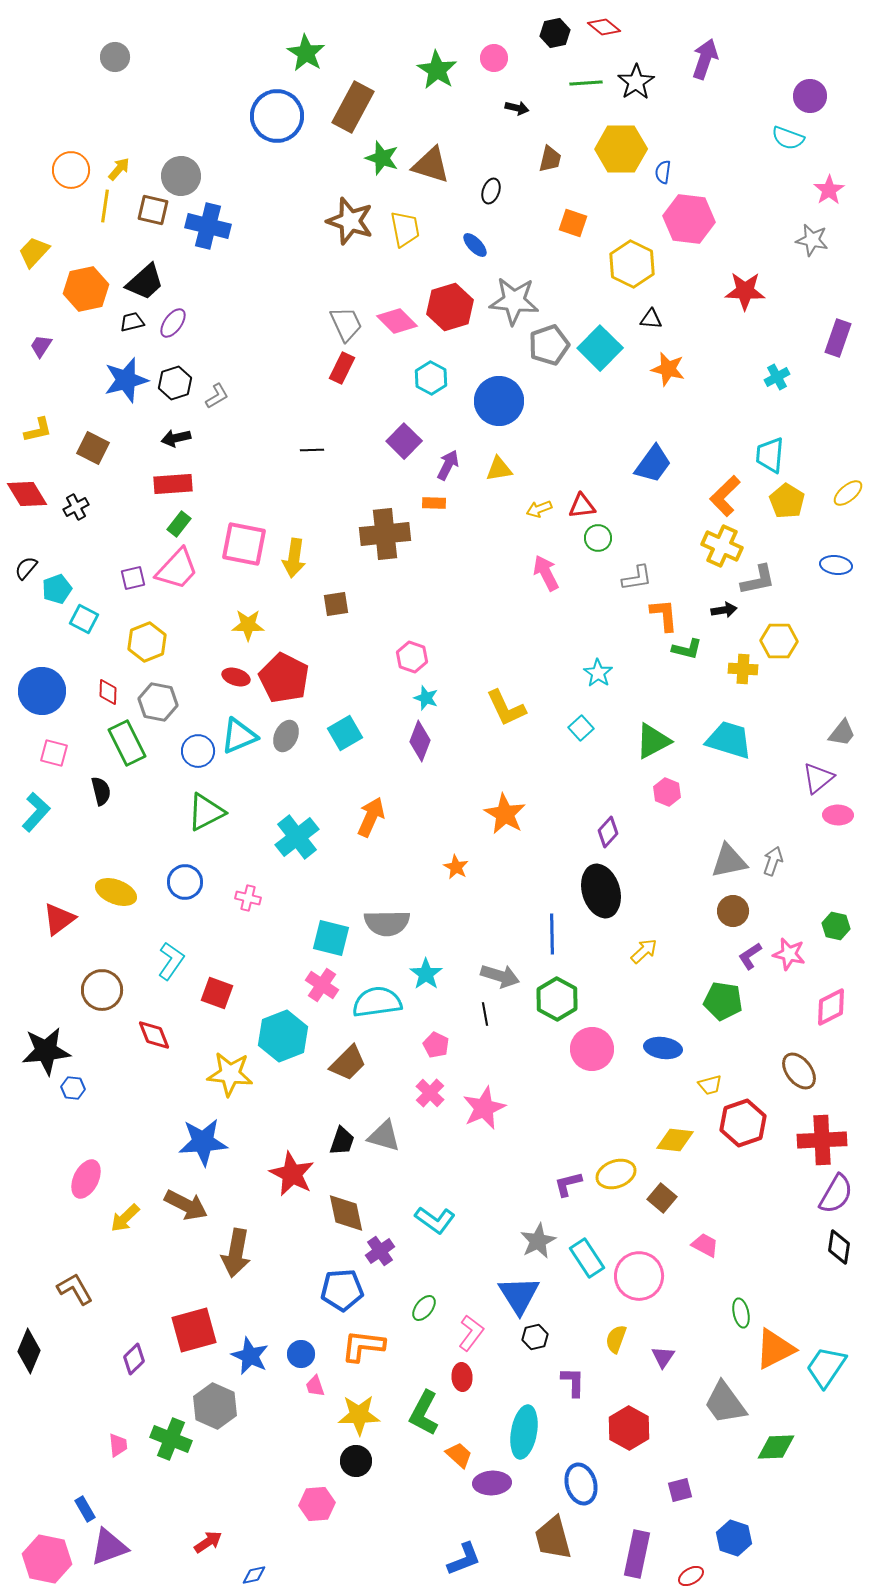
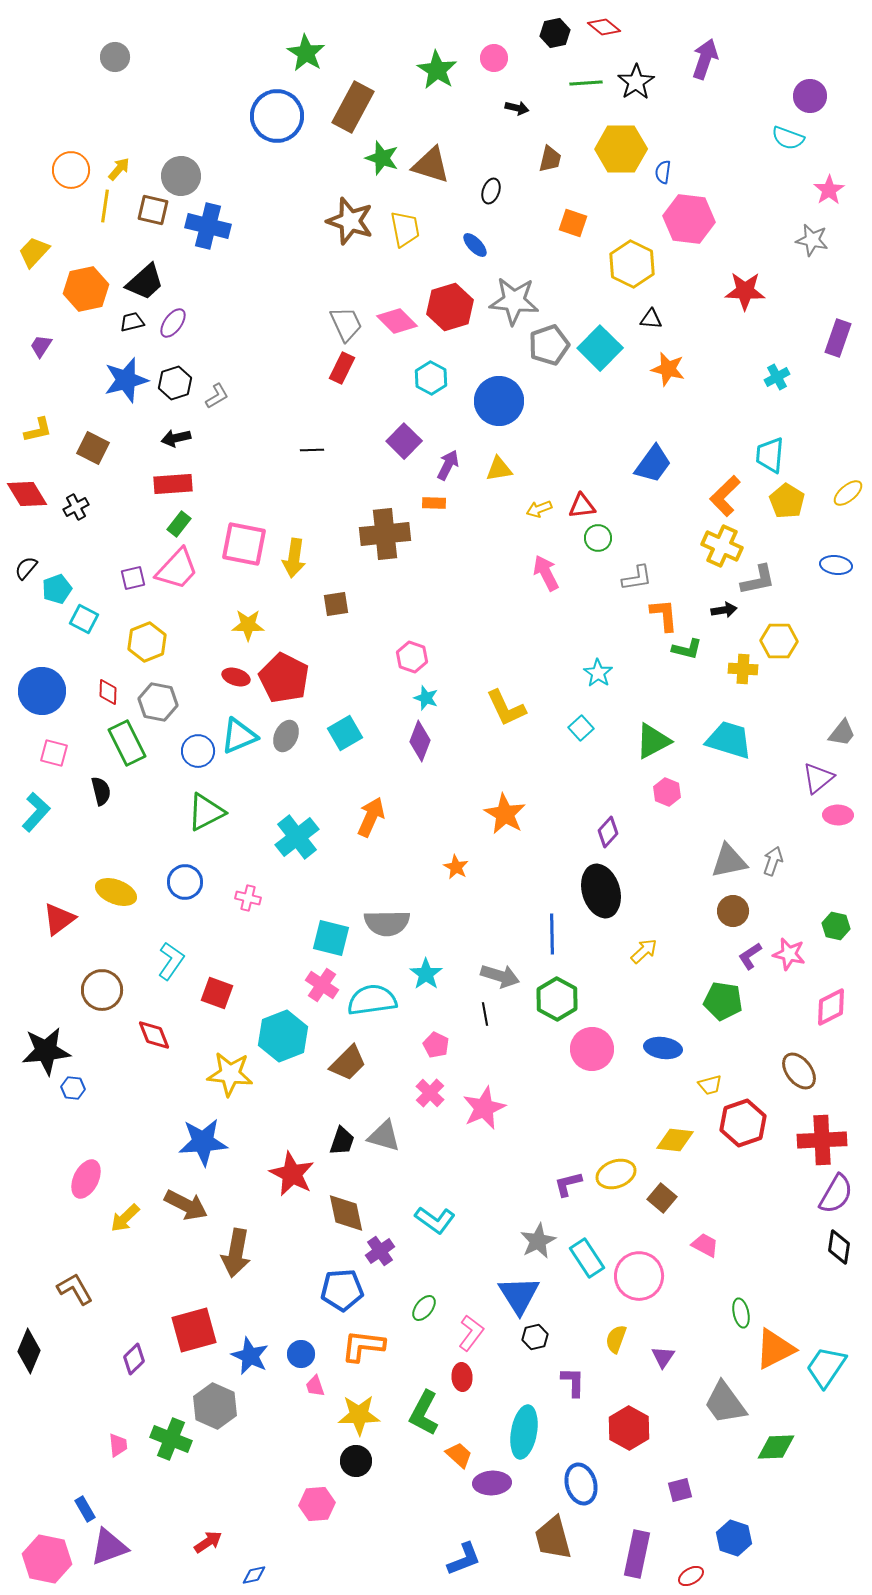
cyan semicircle at (377, 1002): moved 5 px left, 2 px up
